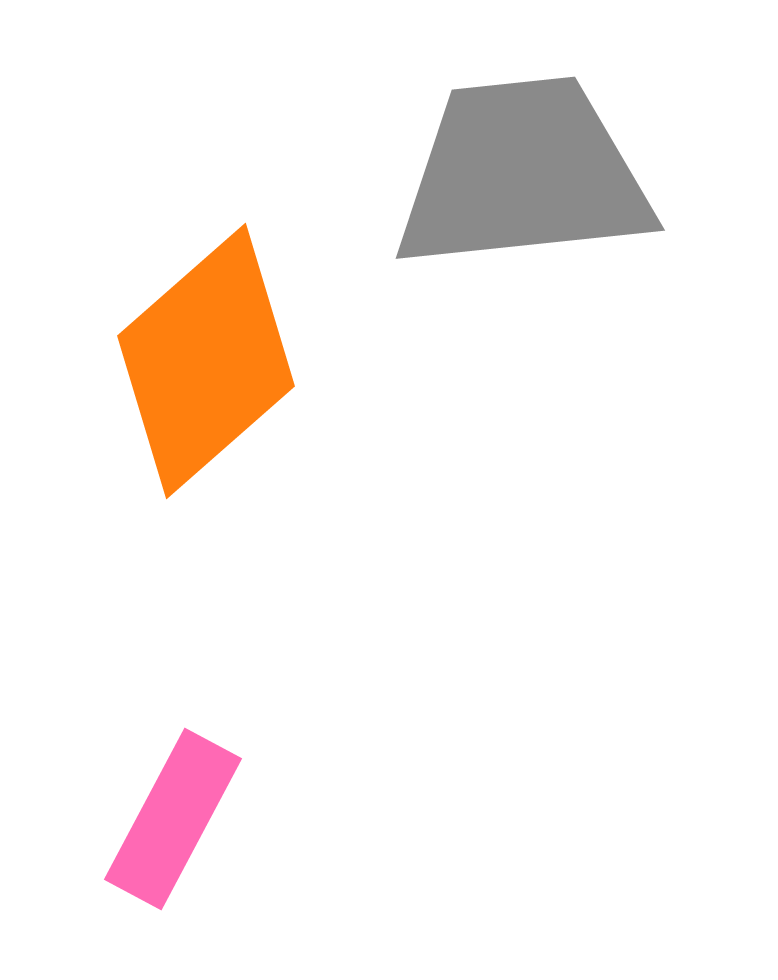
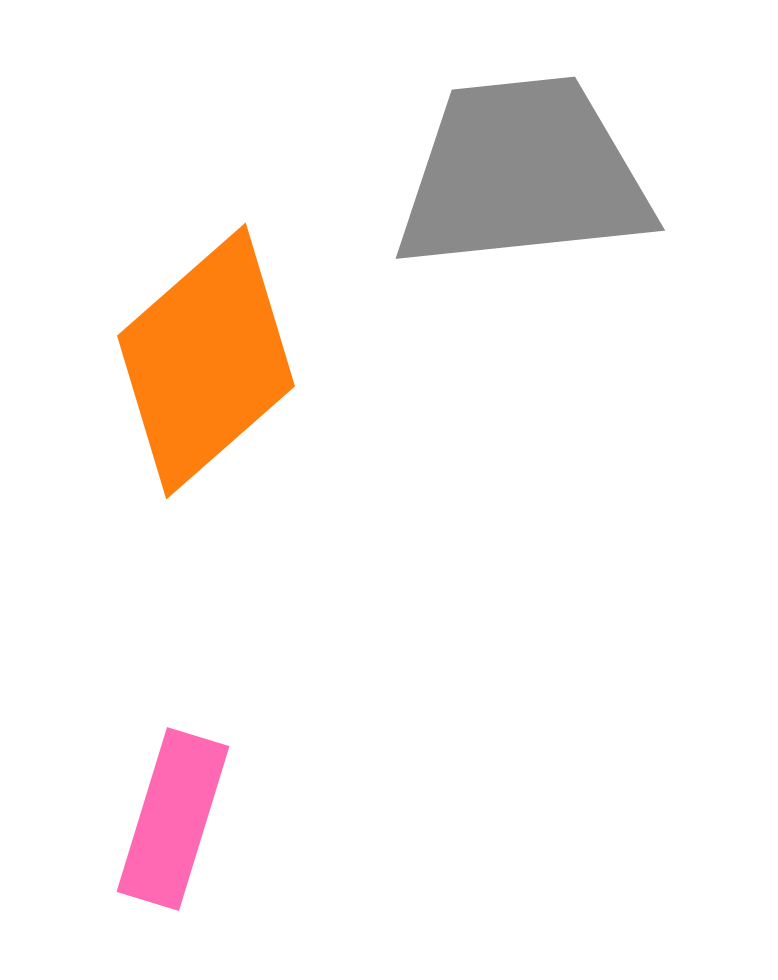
pink rectangle: rotated 11 degrees counterclockwise
